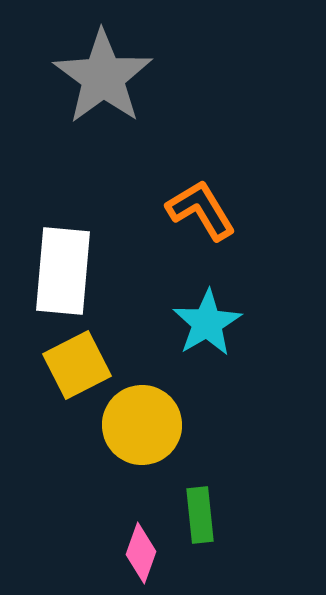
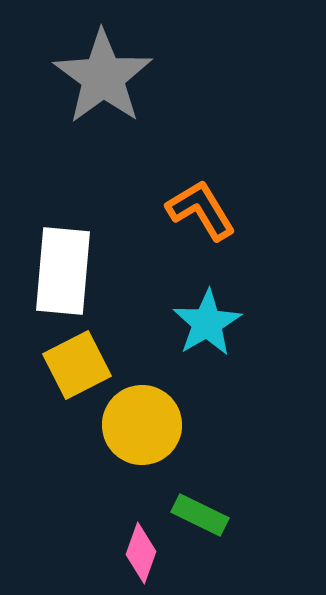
green rectangle: rotated 58 degrees counterclockwise
